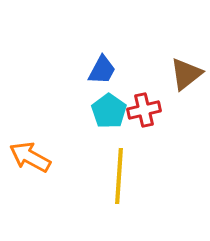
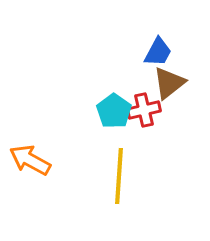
blue trapezoid: moved 56 px right, 18 px up
brown triangle: moved 17 px left, 9 px down
cyan pentagon: moved 5 px right
orange arrow: moved 3 px down
